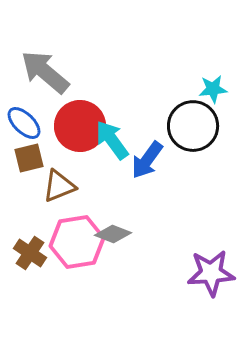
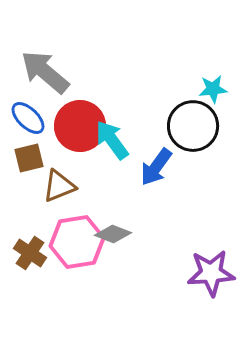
blue ellipse: moved 4 px right, 5 px up
blue arrow: moved 9 px right, 7 px down
